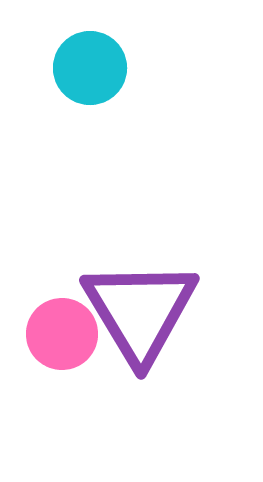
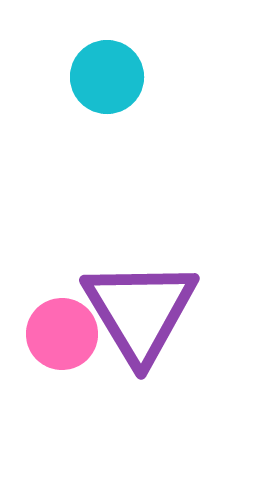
cyan circle: moved 17 px right, 9 px down
